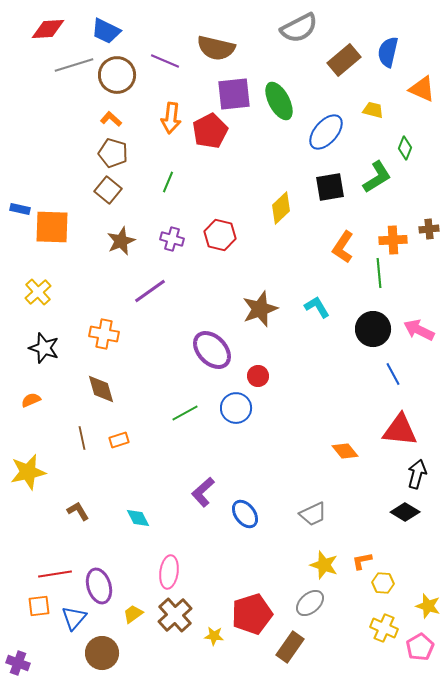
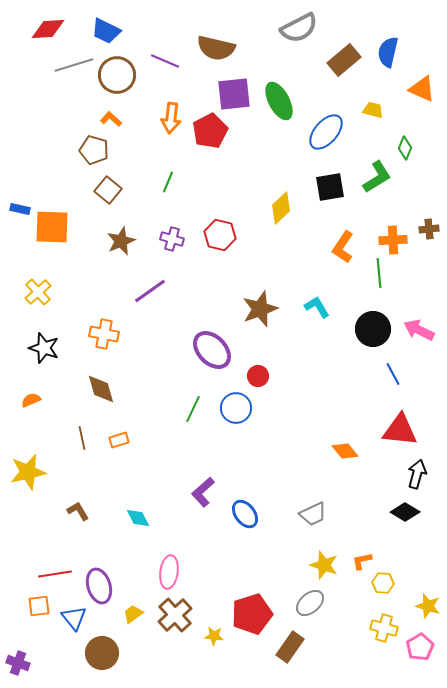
brown pentagon at (113, 153): moved 19 px left, 3 px up
green line at (185, 413): moved 8 px right, 4 px up; rotated 36 degrees counterclockwise
blue triangle at (74, 618): rotated 20 degrees counterclockwise
yellow cross at (384, 628): rotated 8 degrees counterclockwise
